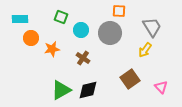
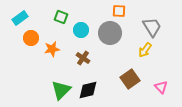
cyan rectangle: moved 1 px up; rotated 35 degrees counterclockwise
green triangle: rotated 15 degrees counterclockwise
